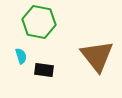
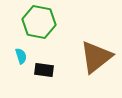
brown triangle: moved 1 px left, 1 px down; rotated 30 degrees clockwise
